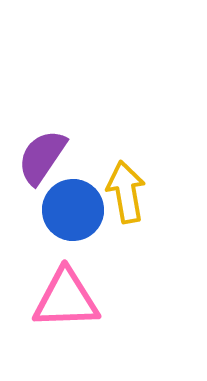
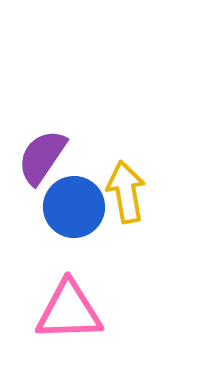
blue circle: moved 1 px right, 3 px up
pink triangle: moved 3 px right, 12 px down
